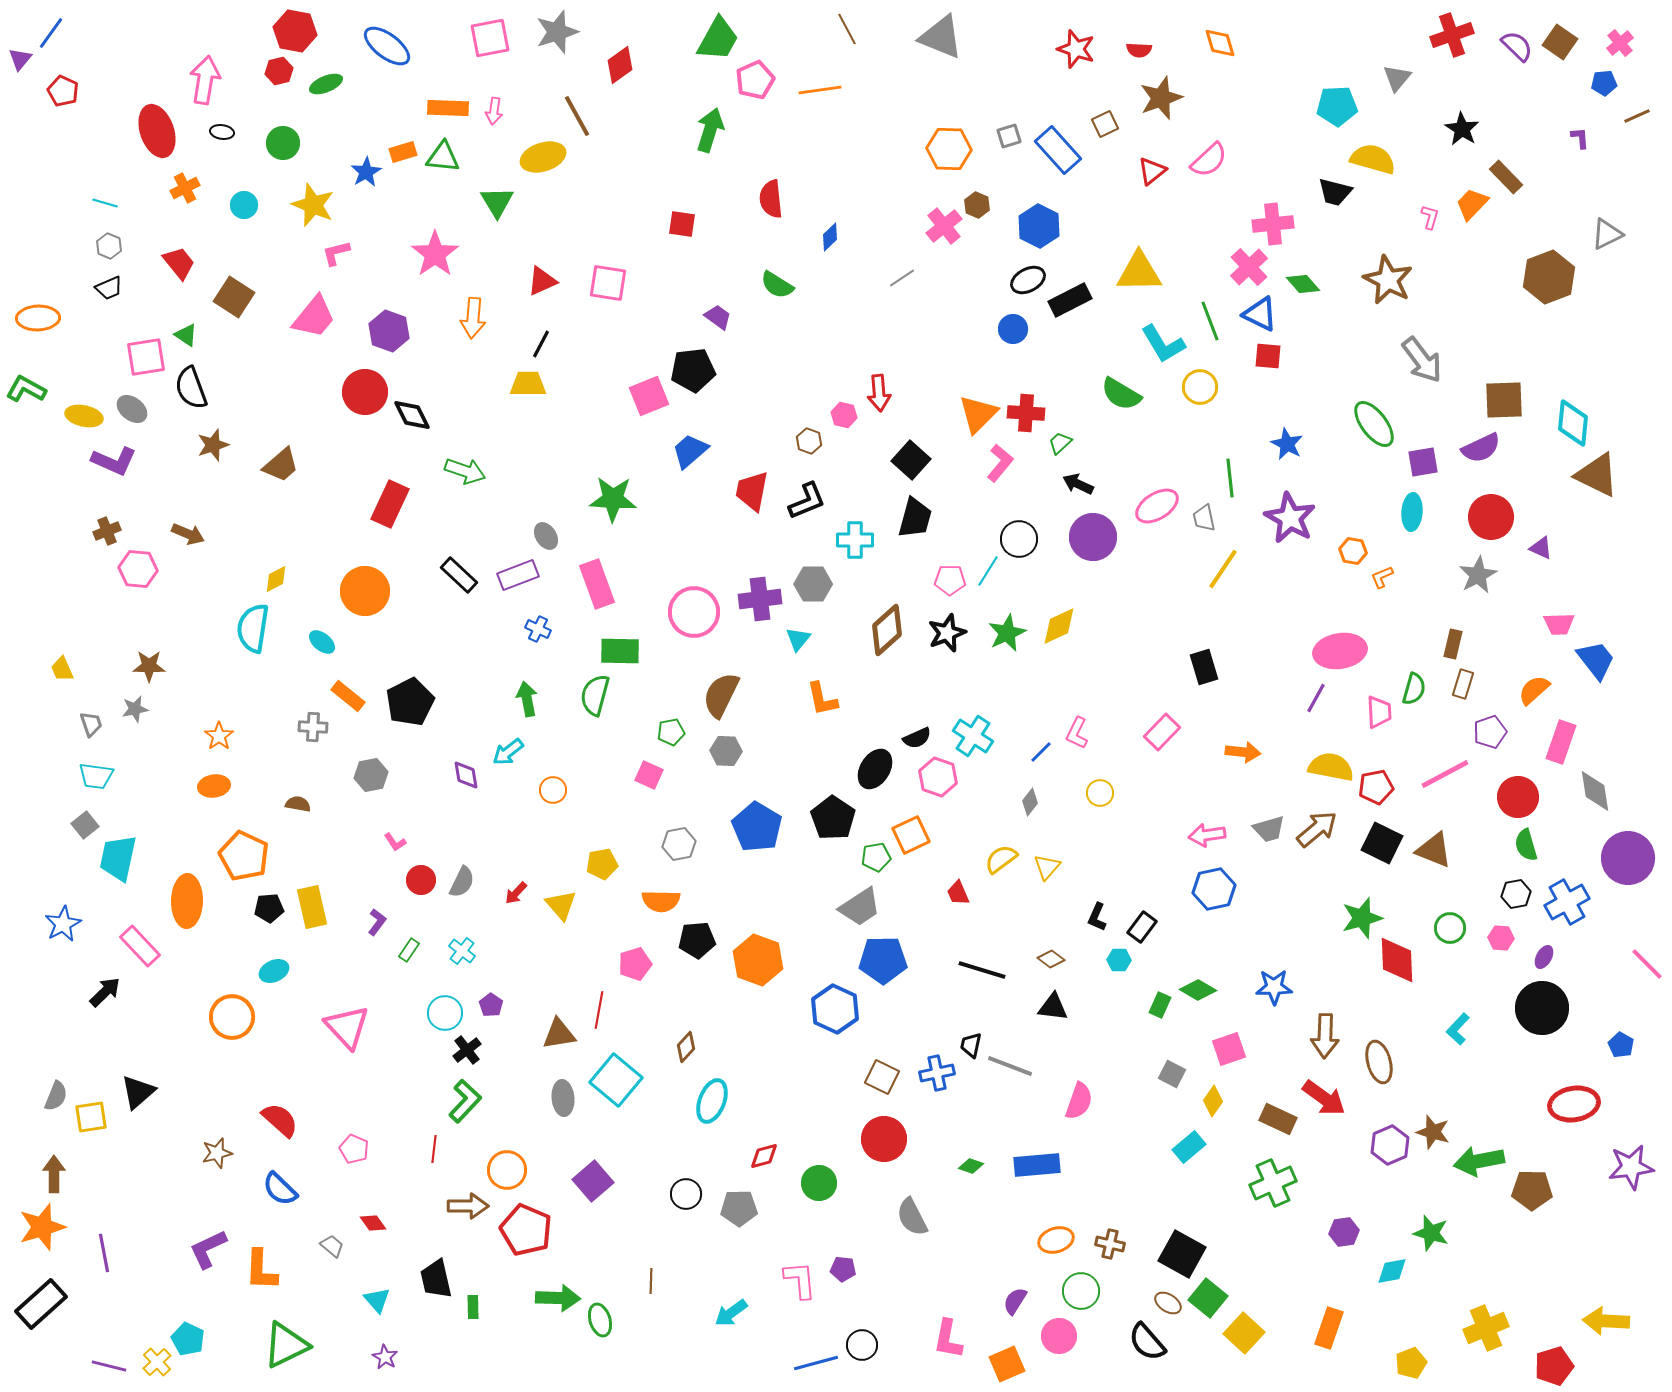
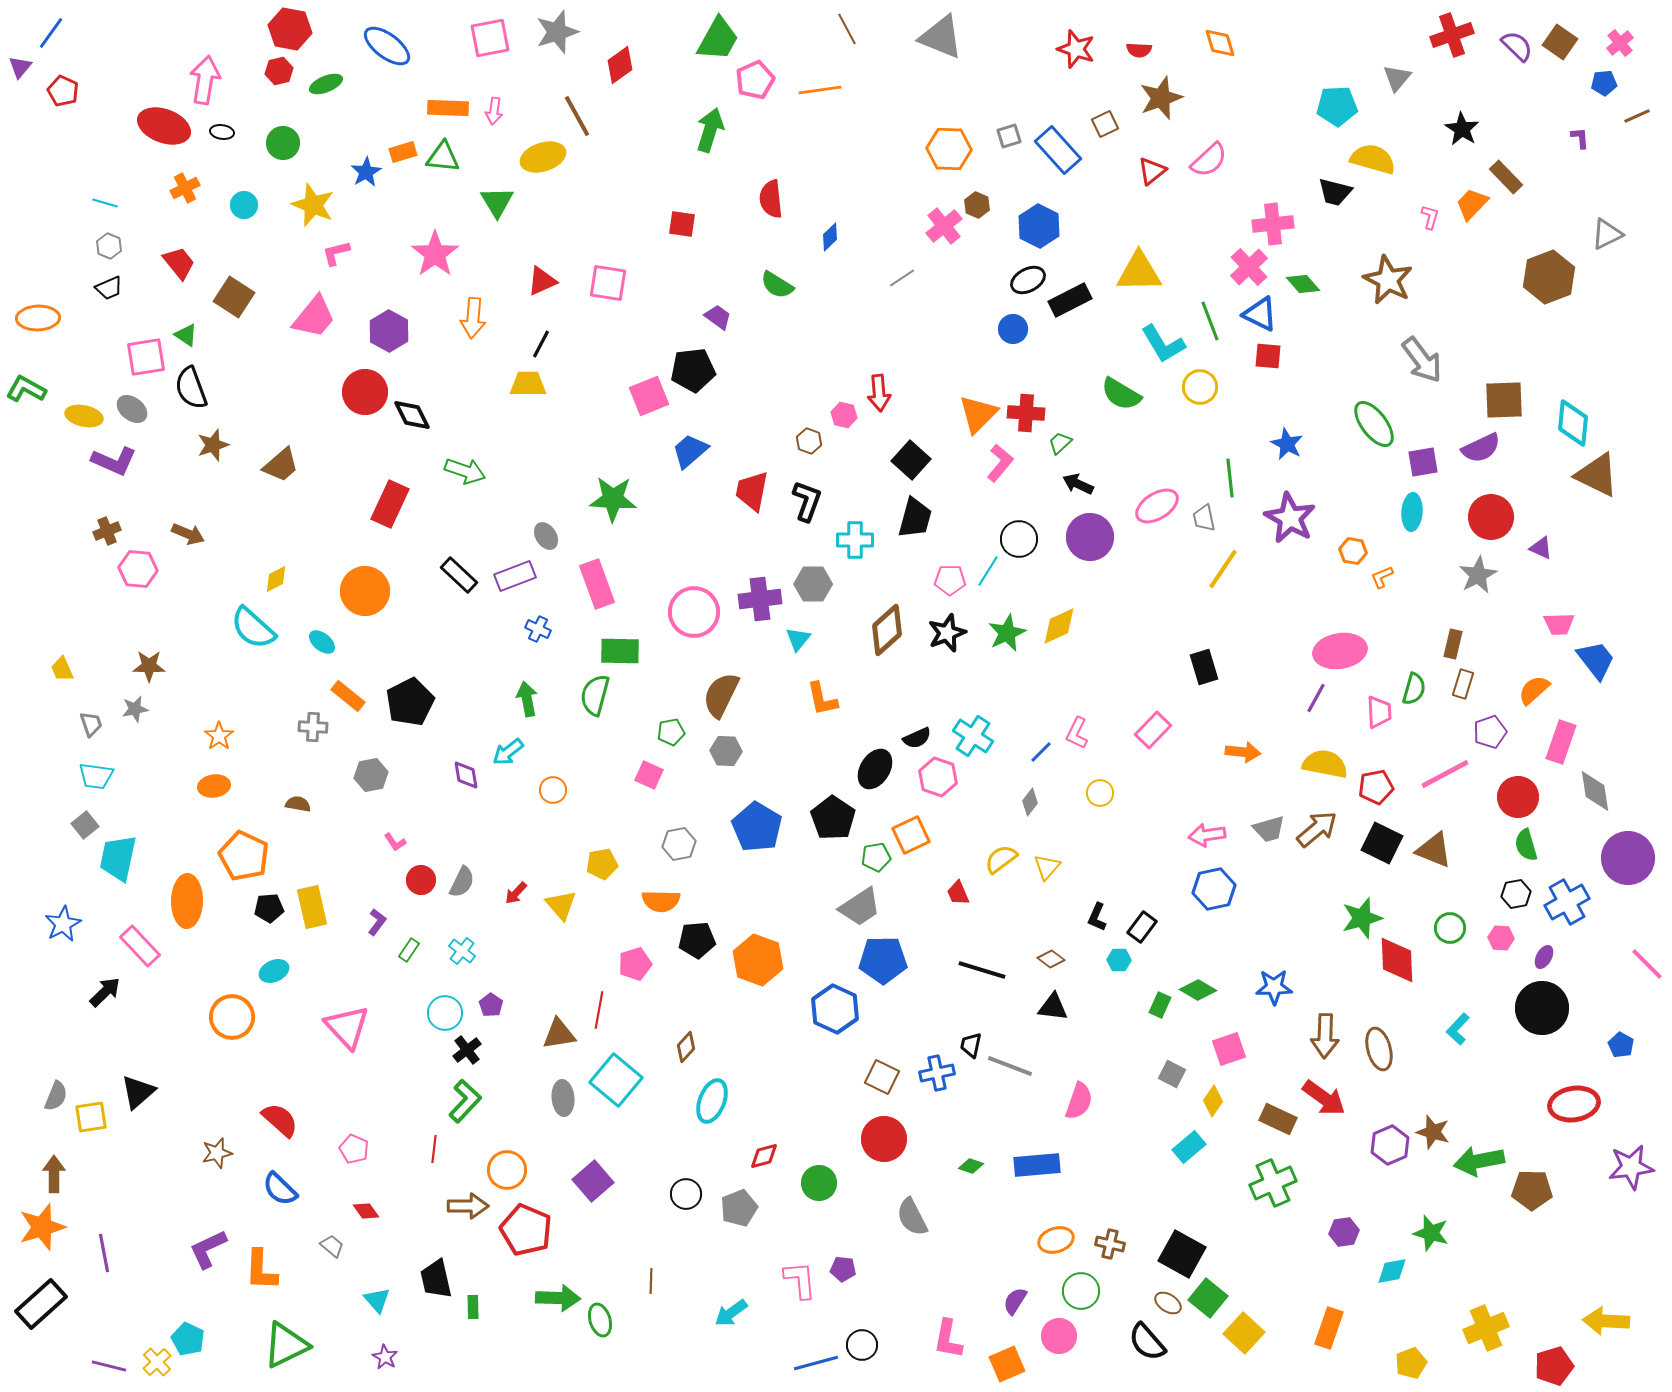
red hexagon at (295, 31): moved 5 px left, 2 px up
purple triangle at (20, 59): moved 8 px down
red ellipse at (157, 131): moved 7 px right, 5 px up; rotated 51 degrees counterclockwise
purple hexagon at (389, 331): rotated 9 degrees clockwise
black L-shape at (807, 501): rotated 48 degrees counterclockwise
purple circle at (1093, 537): moved 3 px left
purple rectangle at (518, 575): moved 3 px left, 1 px down
cyan semicircle at (253, 628): rotated 57 degrees counterclockwise
pink rectangle at (1162, 732): moved 9 px left, 2 px up
yellow semicircle at (1331, 767): moved 6 px left, 3 px up
brown ellipse at (1379, 1062): moved 13 px up
gray pentagon at (739, 1208): rotated 21 degrees counterclockwise
red diamond at (373, 1223): moved 7 px left, 12 px up
